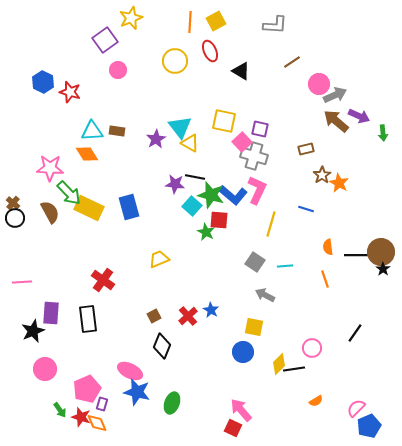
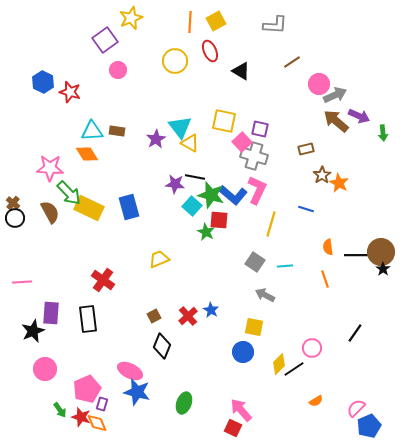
black line at (294, 369): rotated 25 degrees counterclockwise
green ellipse at (172, 403): moved 12 px right
